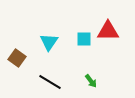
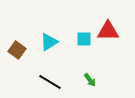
cyan triangle: rotated 24 degrees clockwise
brown square: moved 8 px up
green arrow: moved 1 px left, 1 px up
